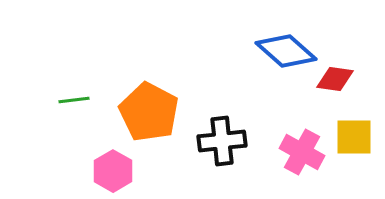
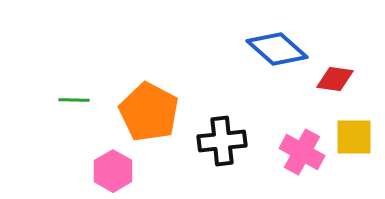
blue diamond: moved 9 px left, 2 px up
green line: rotated 8 degrees clockwise
